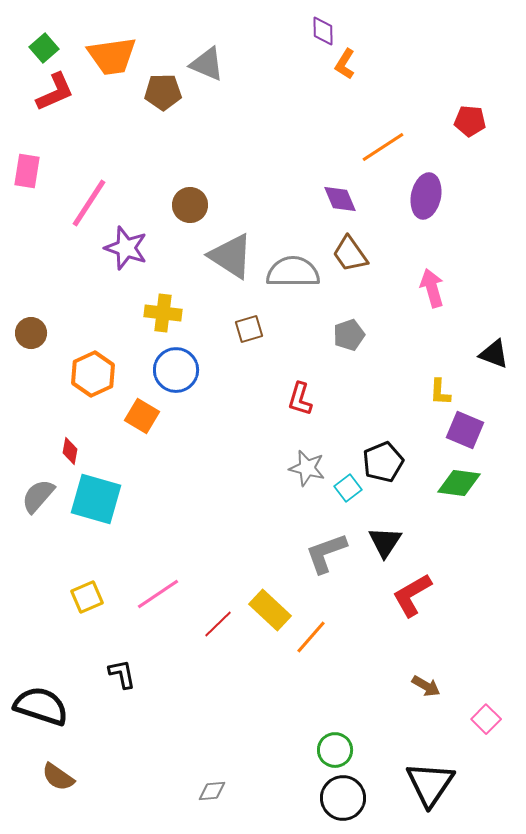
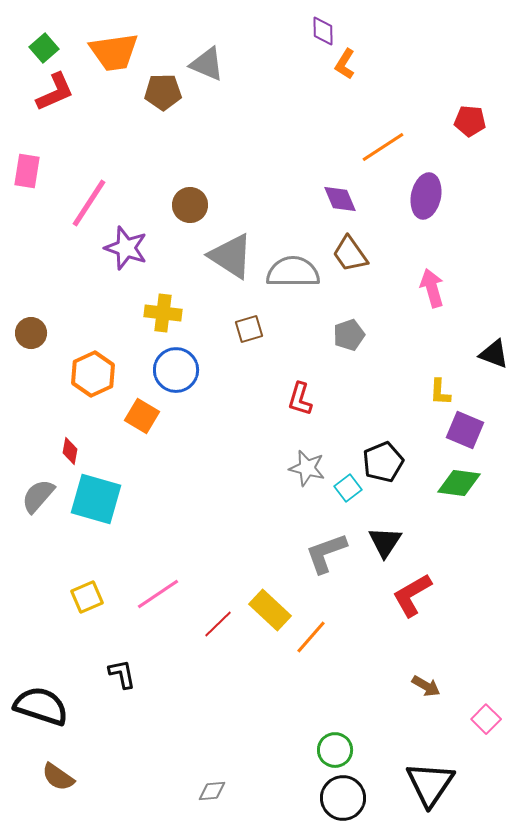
orange trapezoid at (112, 56): moved 2 px right, 4 px up
